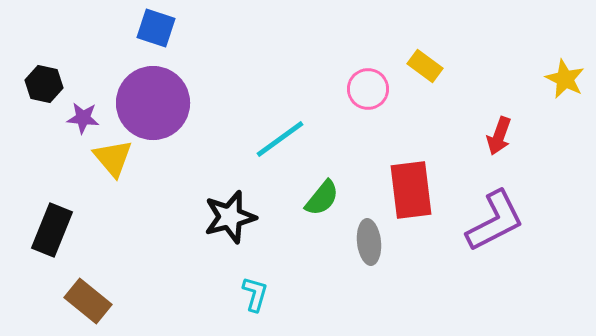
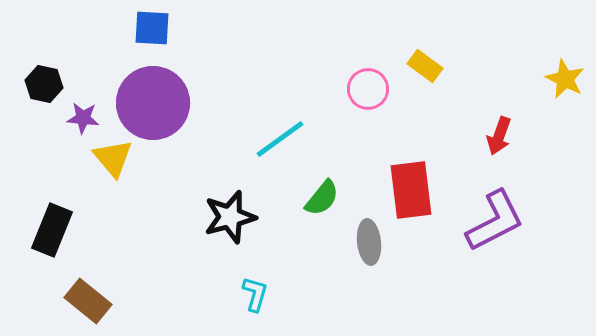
blue square: moved 4 px left; rotated 15 degrees counterclockwise
